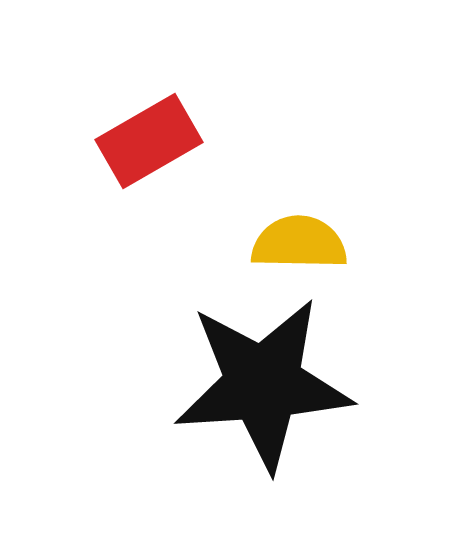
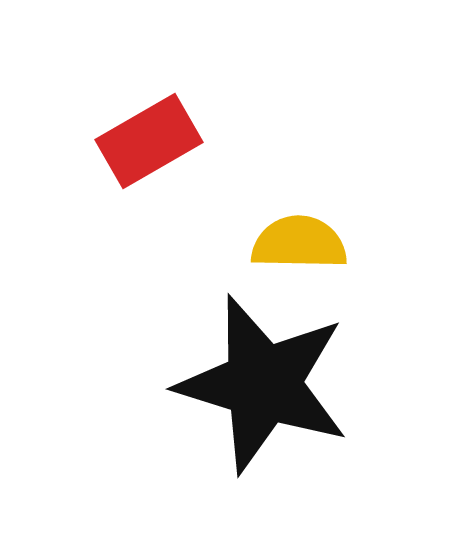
black star: rotated 21 degrees clockwise
